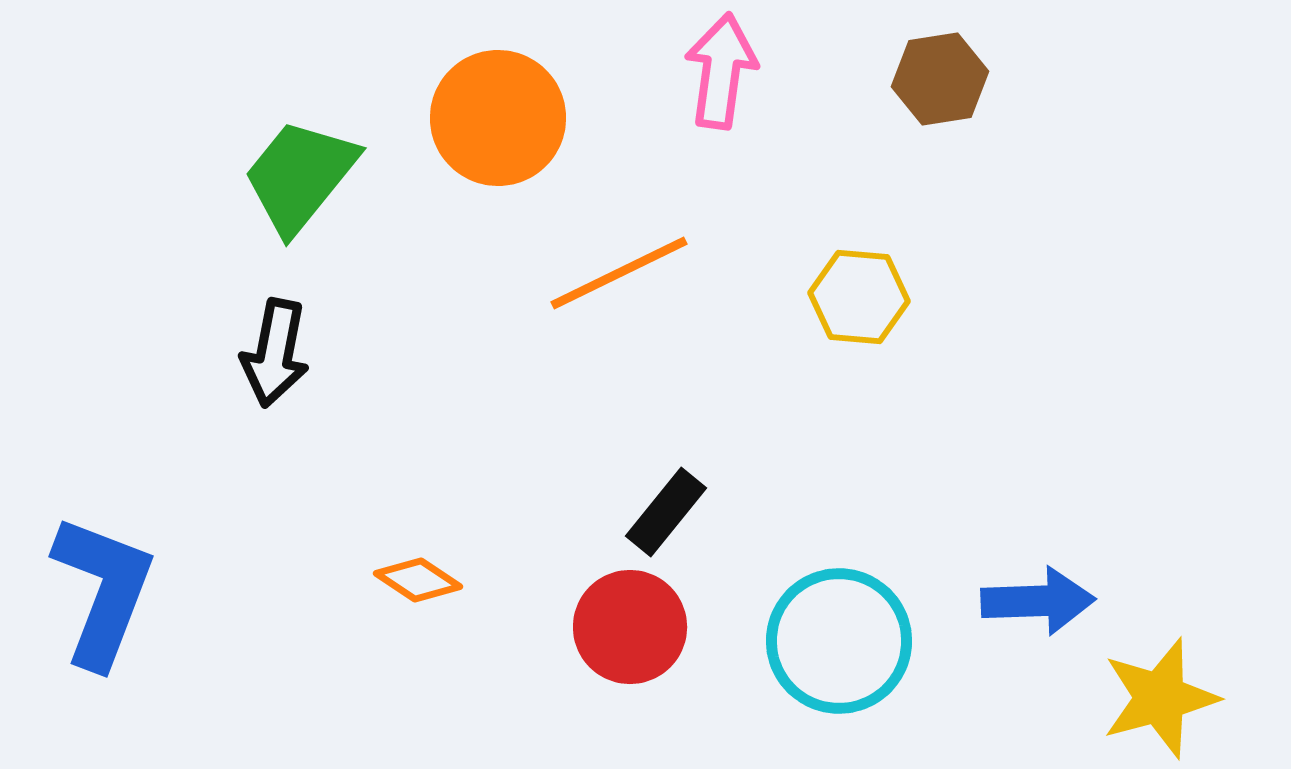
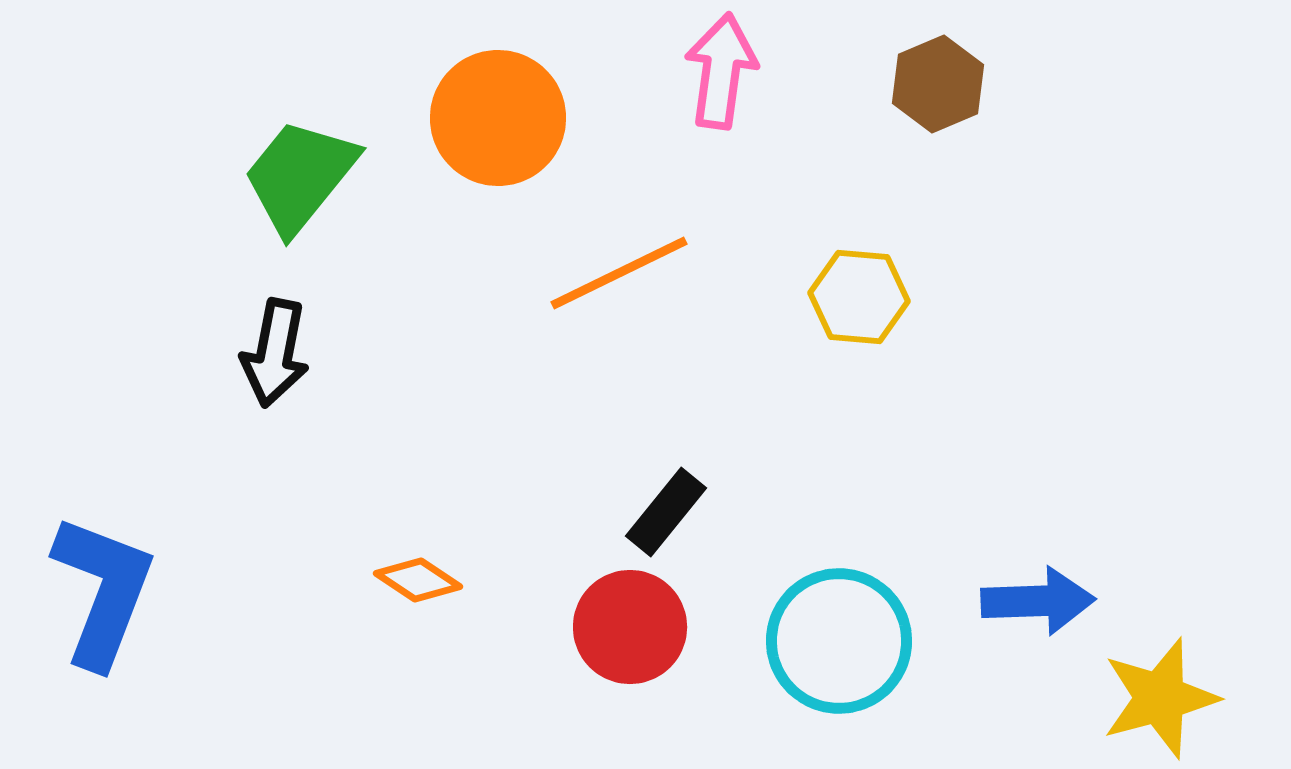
brown hexagon: moved 2 px left, 5 px down; rotated 14 degrees counterclockwise
